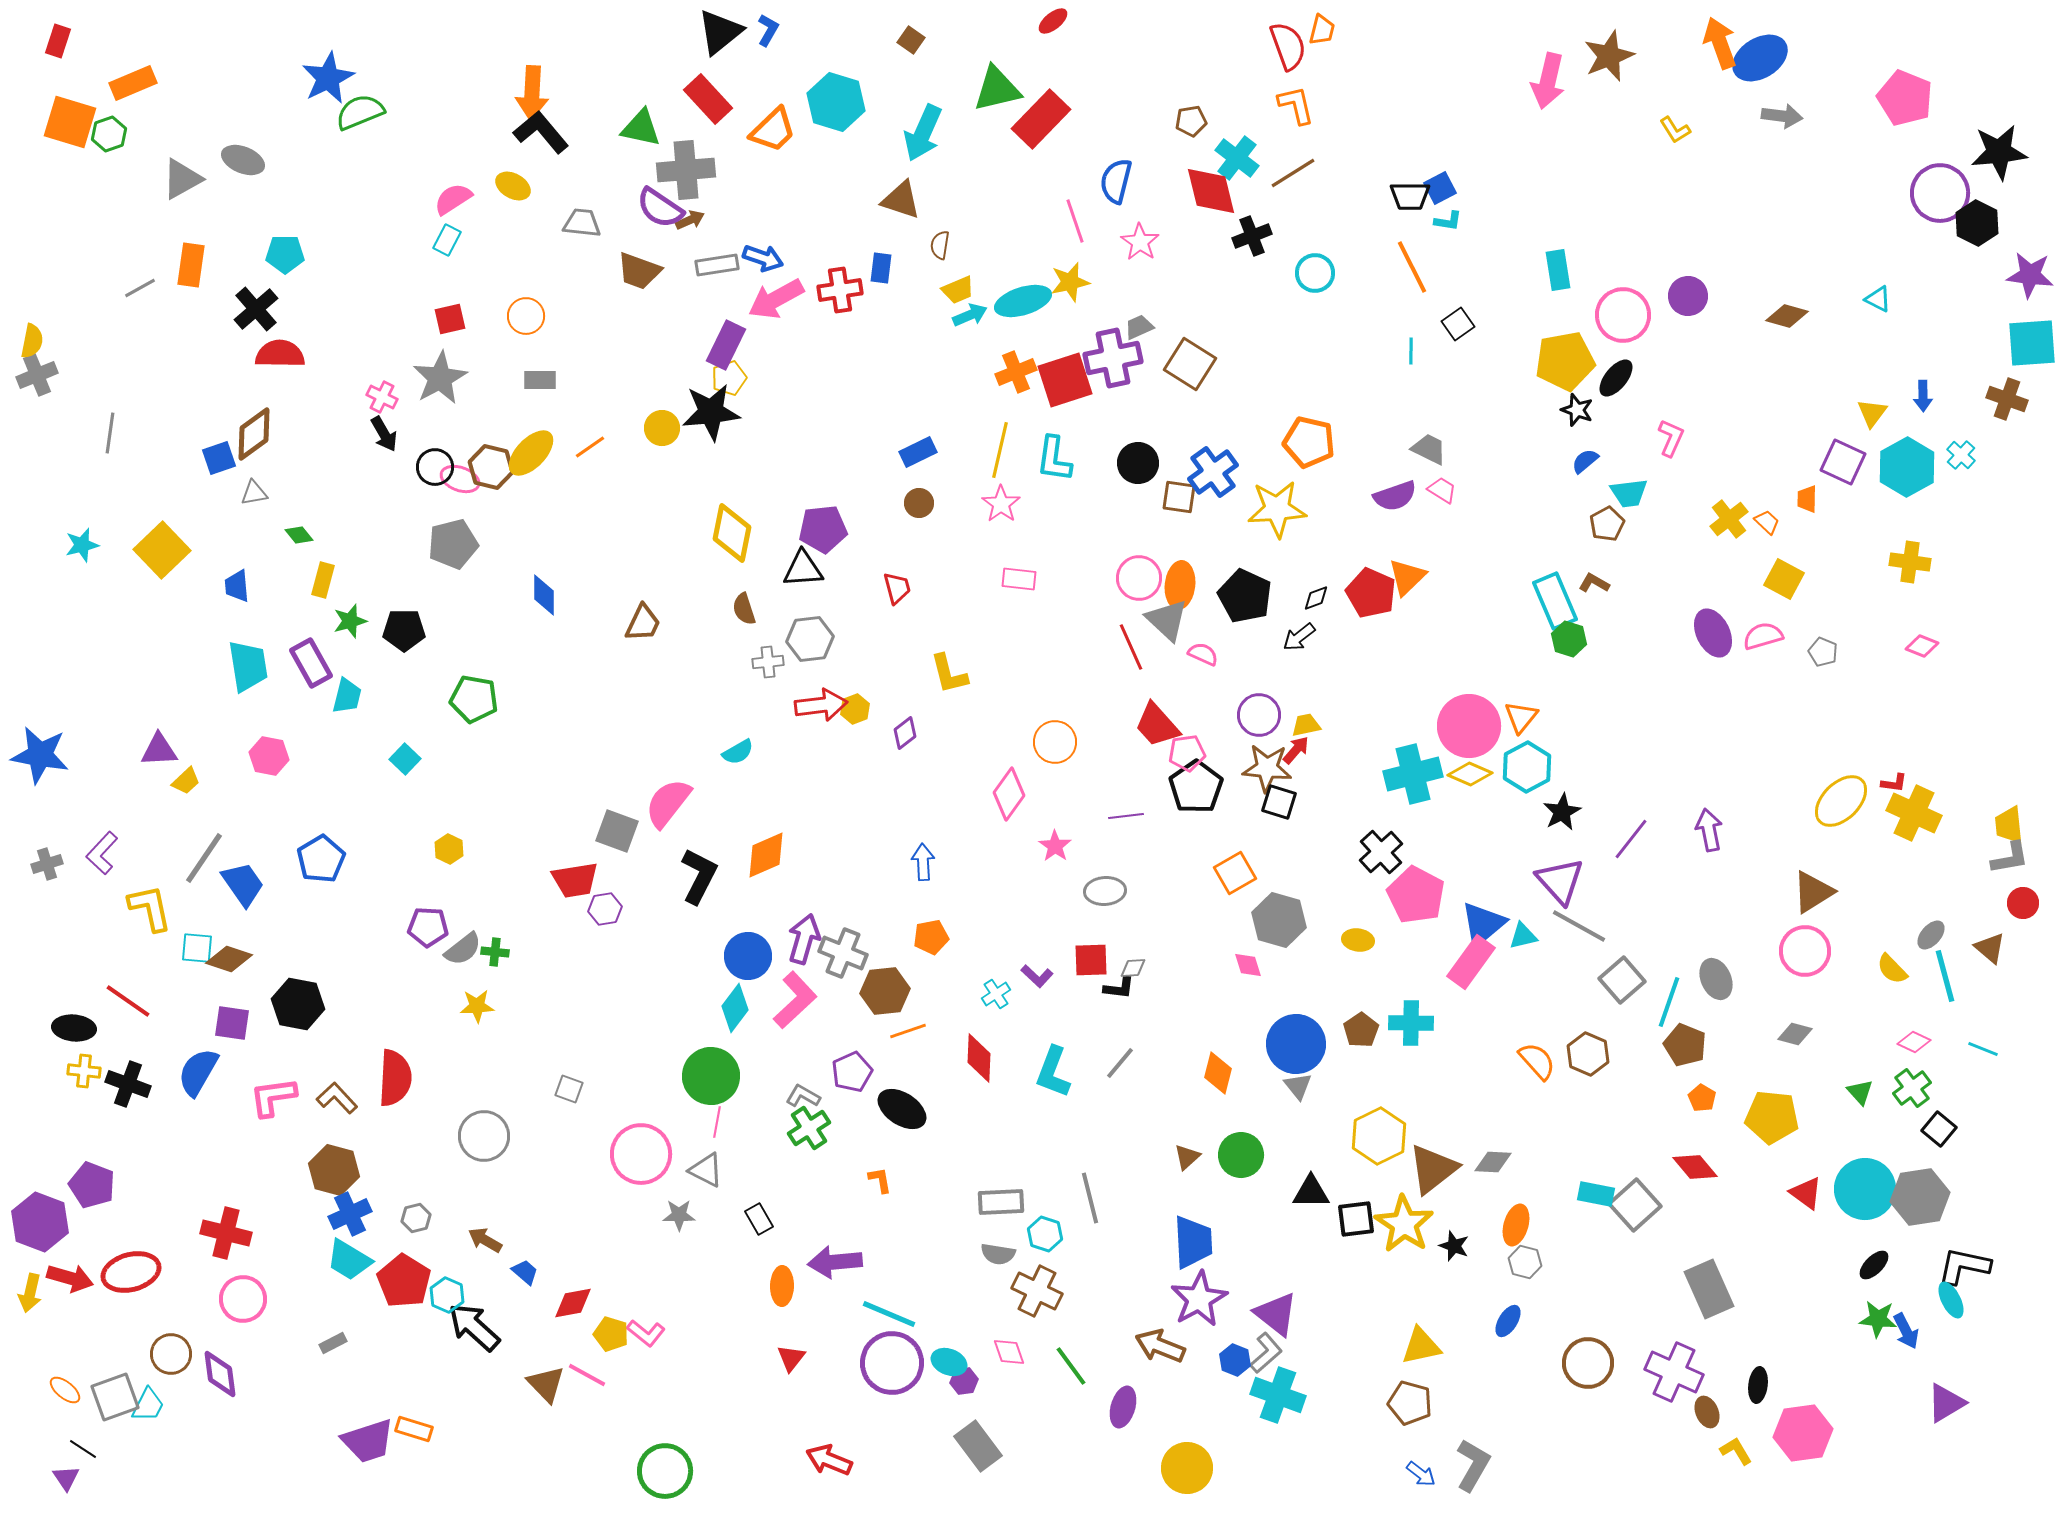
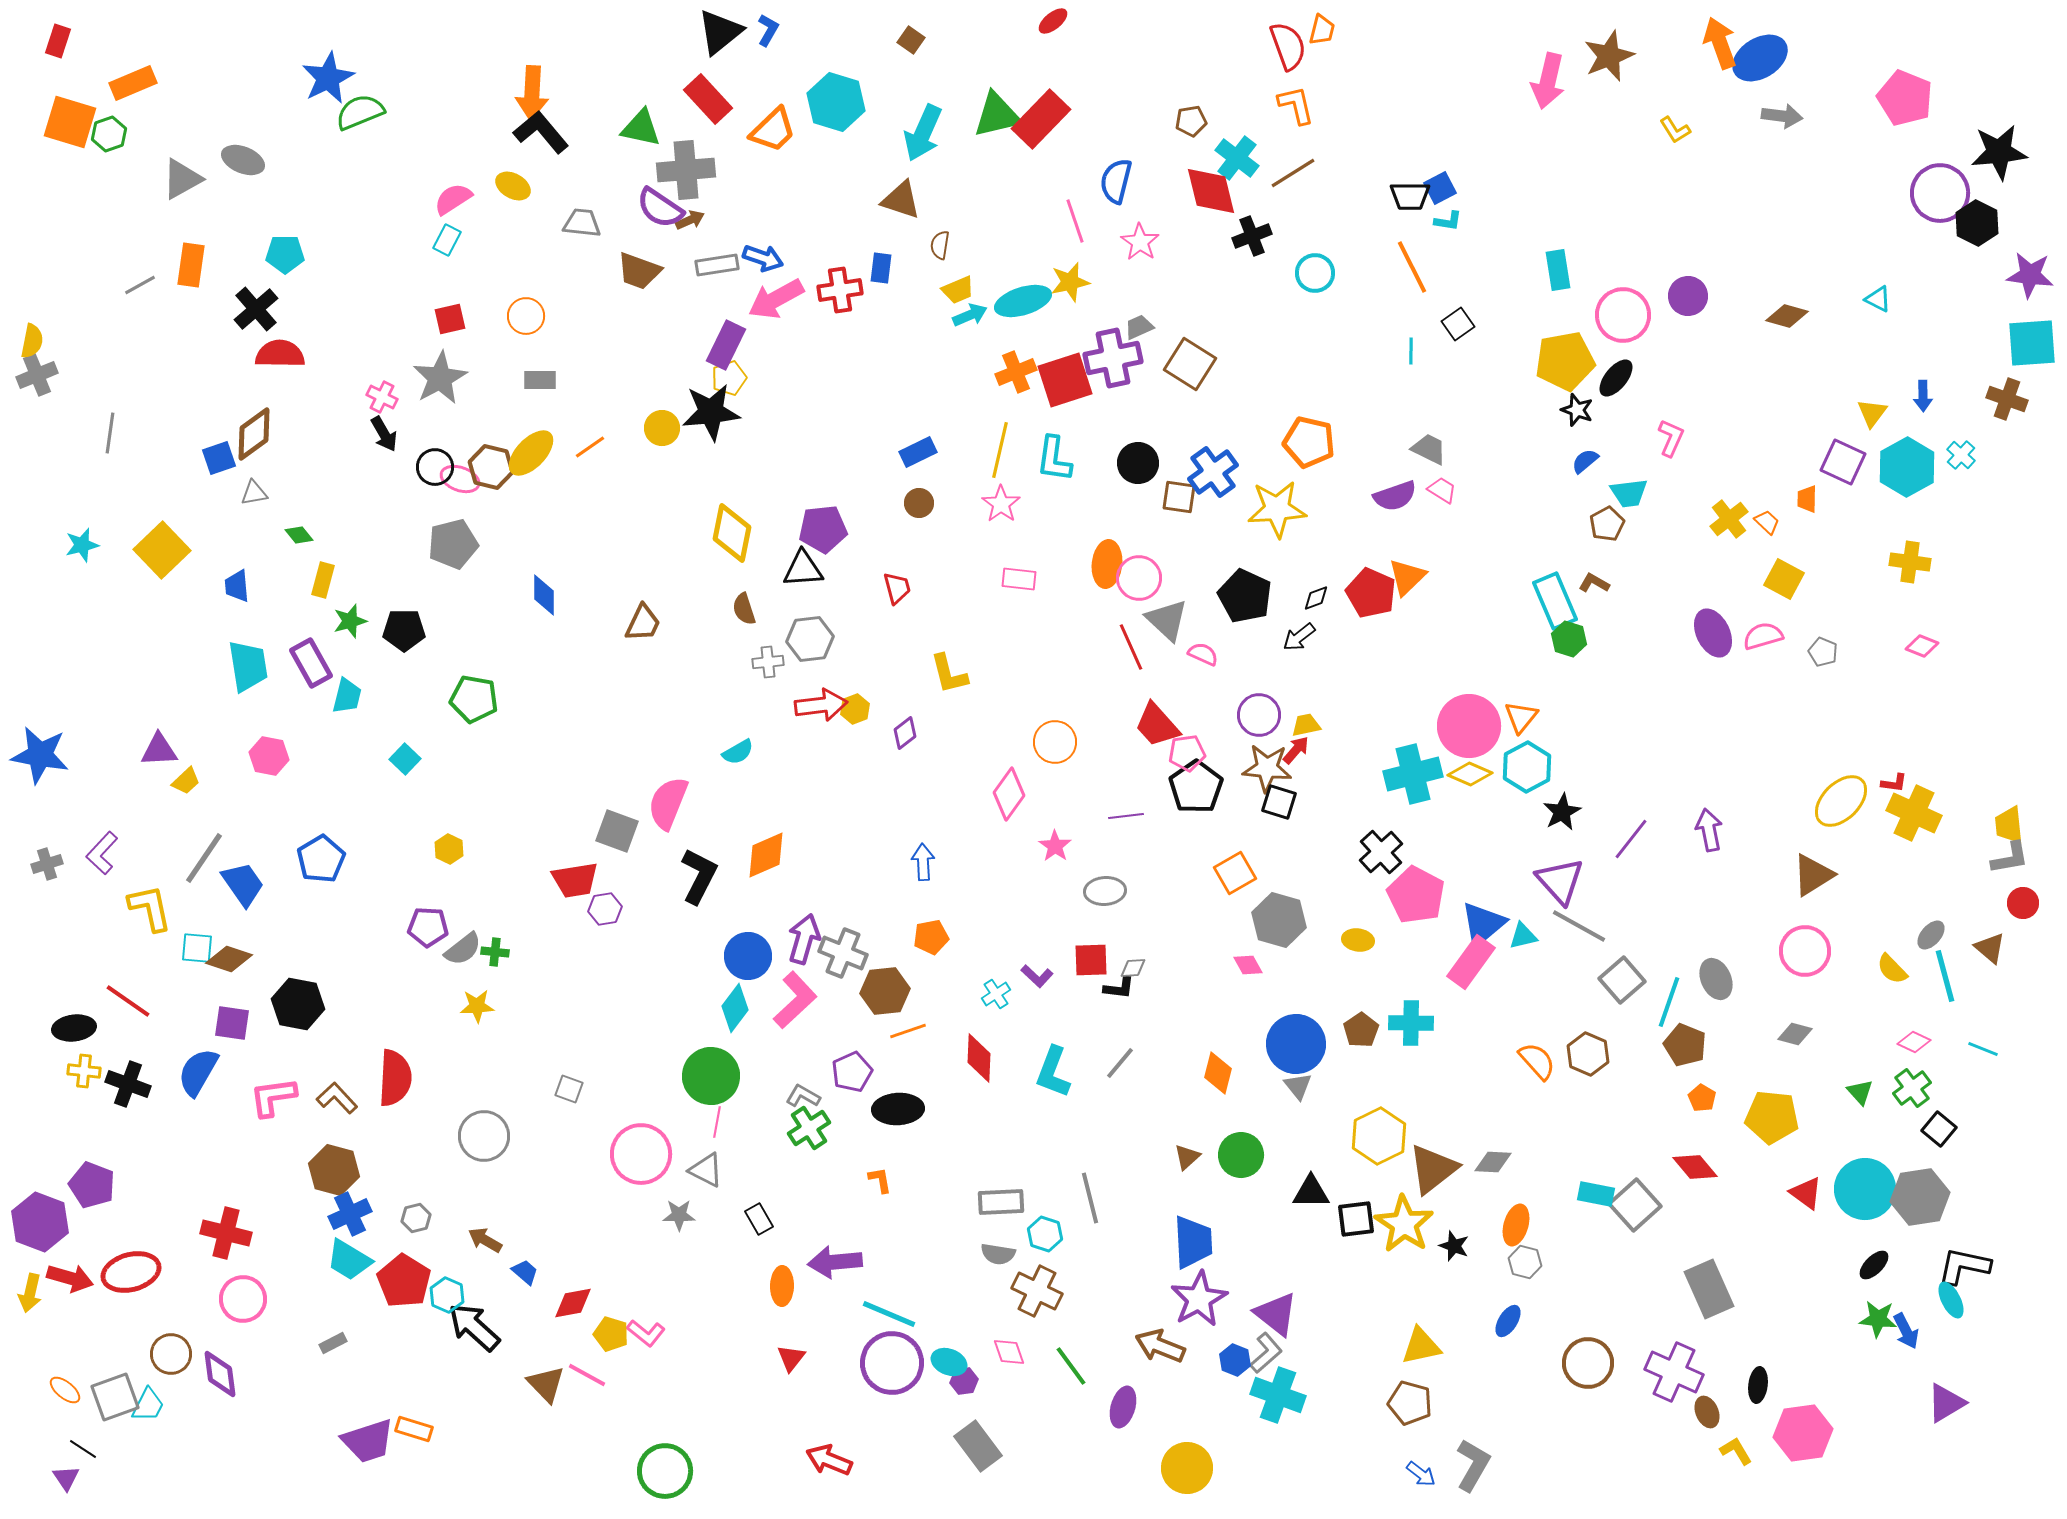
green triangle at (997, 89): moved 26 px down
gray line at (140, 288): moved 3 px up
orange ellipse at (1180, 585): moved 73 px left, 21 px up
pink semicircle at (668, 803): rotated 16 degrees counterclockwise
brown triangle at (1813, 892): moved 17 px up
pink diamond at (1248, 965): rotated 12 degrees counterclockwise
black ellipse at (74, 1028): rotated 12 degrees counterclockwise
black ellipse at (902, 1109): moved 4 px left; rotated 36 degrees counterclockwise
